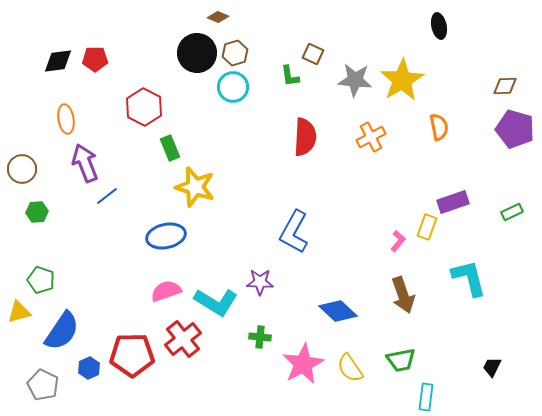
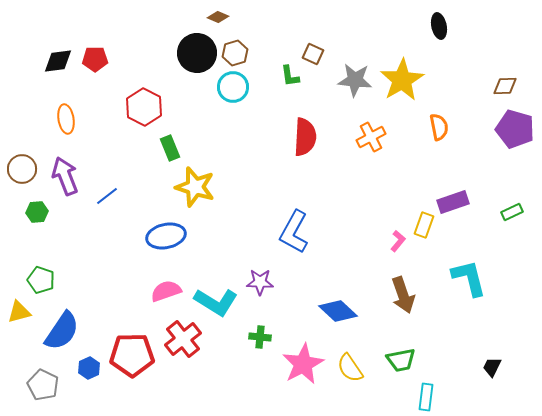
purple arrow at (85, 163): moved 20 px left, 13 px down
yellow rectangle at (427, 227): moved 3 px left, 2 px up
